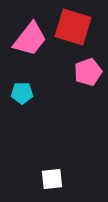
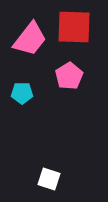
red square: moved 1 px right; rotated 15 degrees counterclockwise
pink pentagon: moved 19 px left, 4 px down; rotated 12 degrees counterclockwise
white square: moved 3 px left; rotated 25 degrees clockwise
